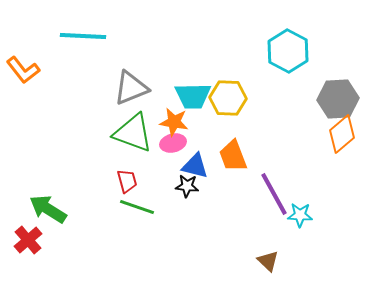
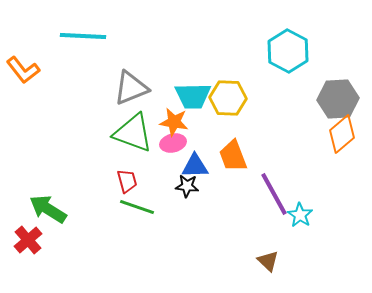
blue triangle: rotated 16 degrees counterclockwise
cyan star: rotated 30 degrees clockwise
